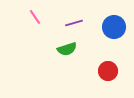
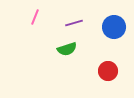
pink line: rotated 56 degrees clockwise
